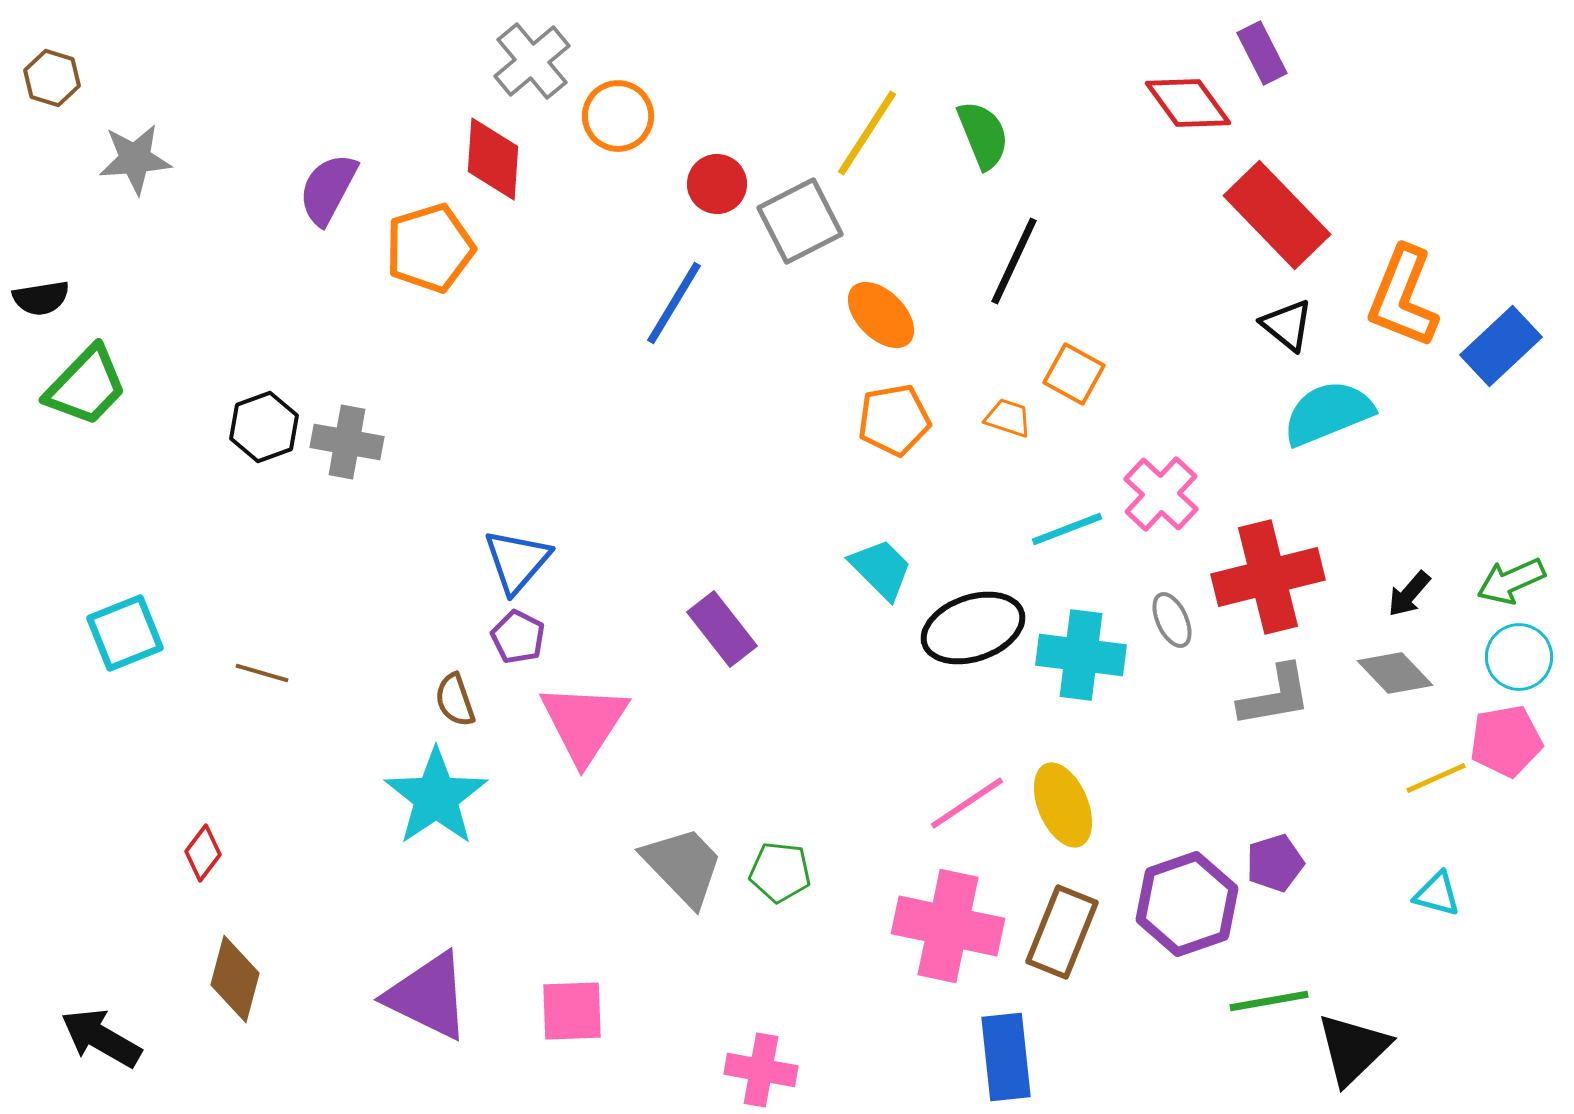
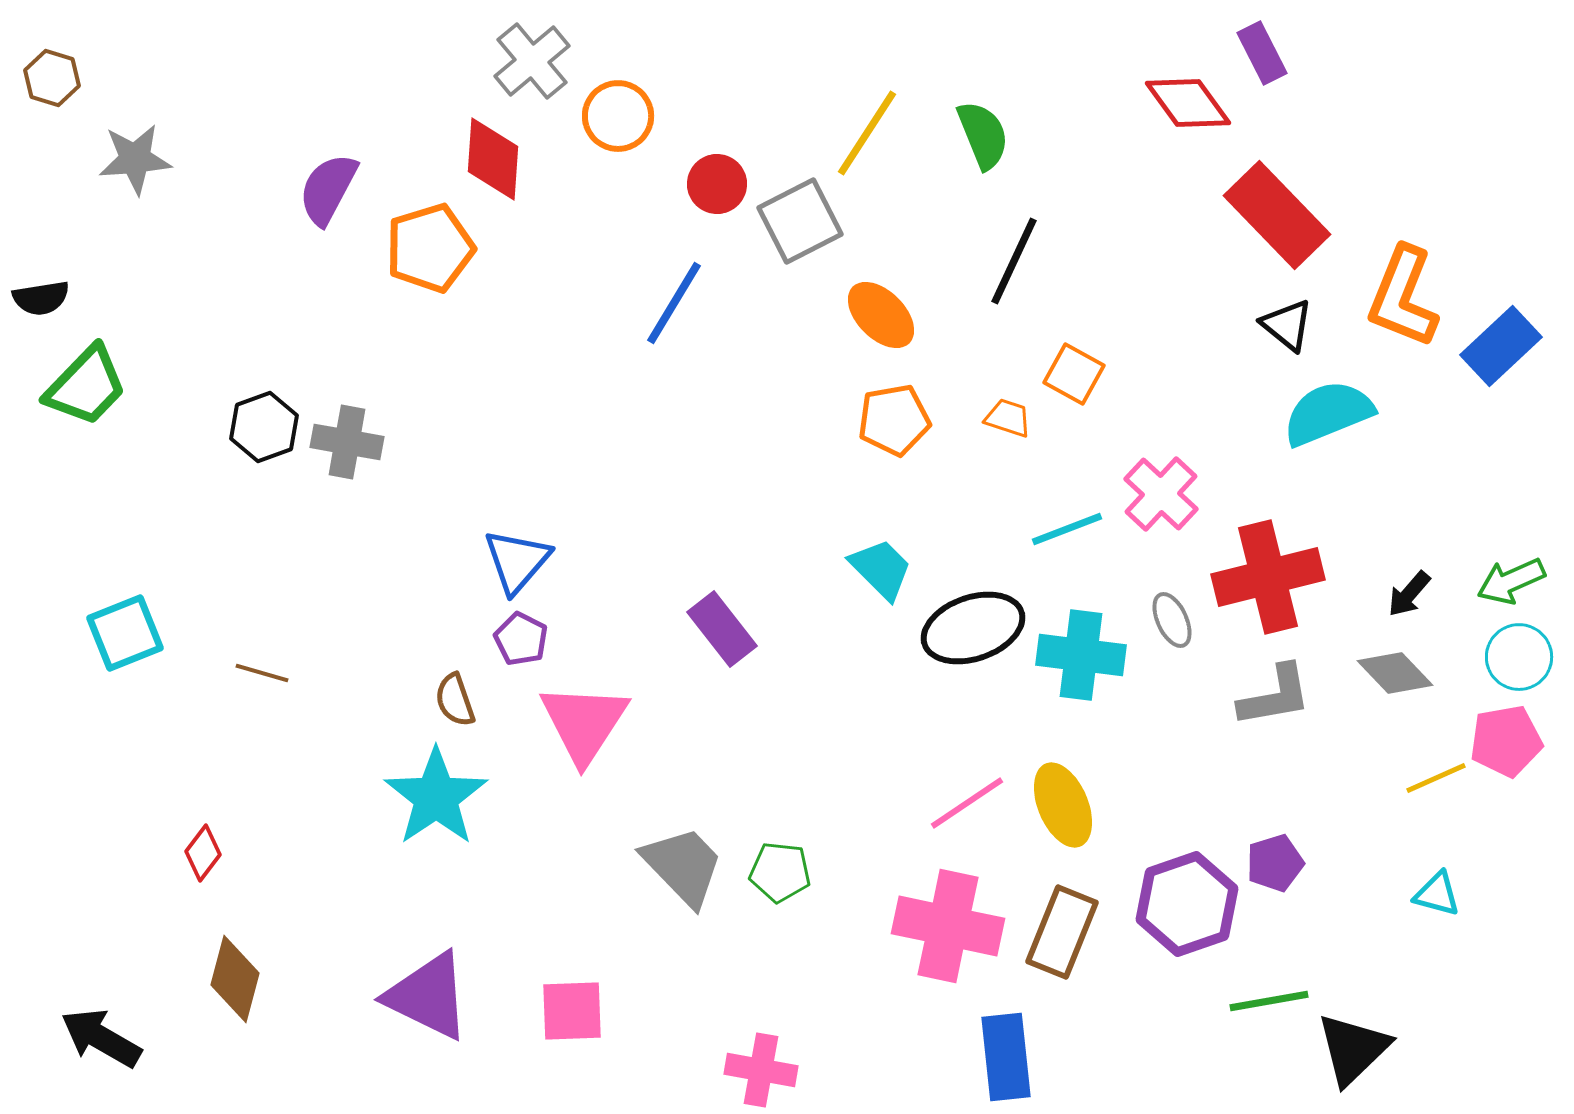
purple pentagon at (518, 637): moved 3 px right, 2 px down
